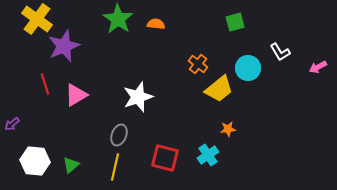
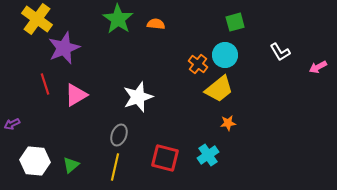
purple star: moved 2 px down
cyan circle: moved 23 px left, 13 px up
purple arrow: rotated 14 degrees clockwise
orange star: moved 6 px up
